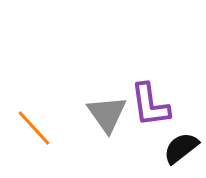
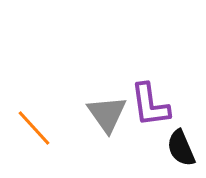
black semicircle: rotated 75 degrees counterclockwise
